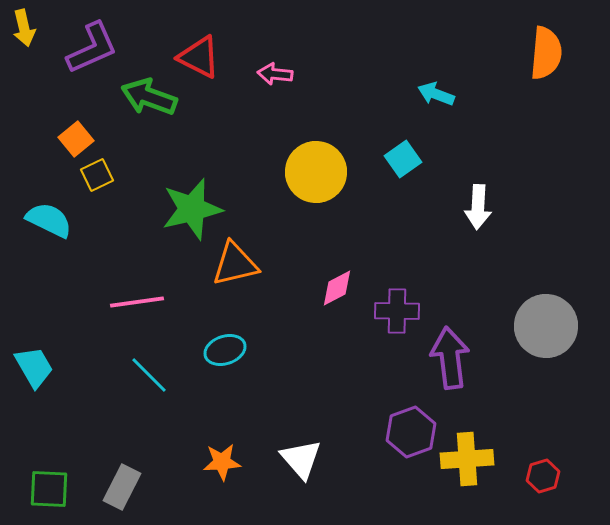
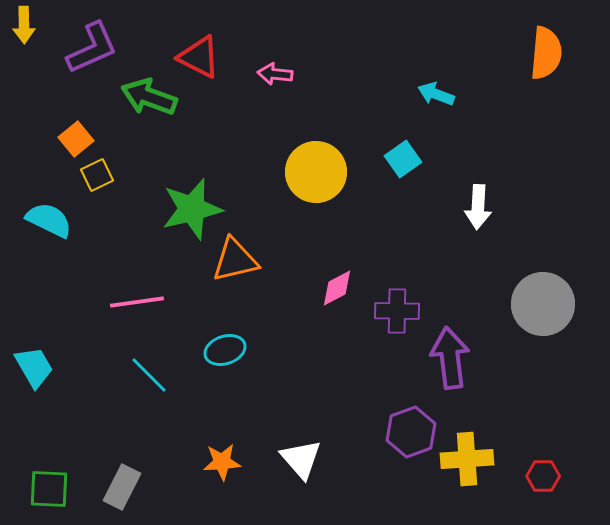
yellow arrow: moved 3 px up; rotated 12 degrees clockwise
orange triangle: moved 4 px up
gray circle: moved 3 px left, 22 px up
red hexagon: rotated 16 degrees clockwise
